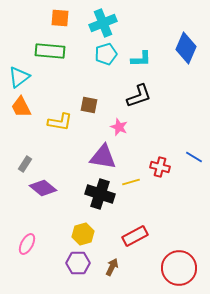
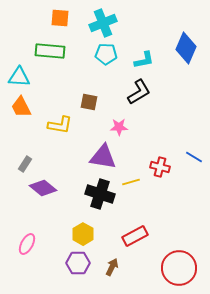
cyan pentagon: rotated 20 degrees clockwise
cyan L-shape: moved 3 px right, 1 px down; rotated 10 degrees counterclockwise
cyan triangle: rotated 40 degrees clockwise
black L-shape: moved 4 px up; rotated 12 degrees counterclockwise
brown square: moved 3 px up
yellow L-shape: moved 3 px down
pink star: rotated 24 degrees counterclockwise
yellow hexagon: rotated 15 degrees counterclockwise
